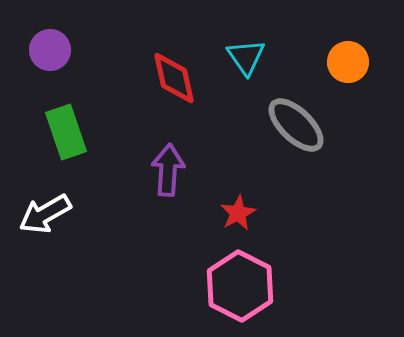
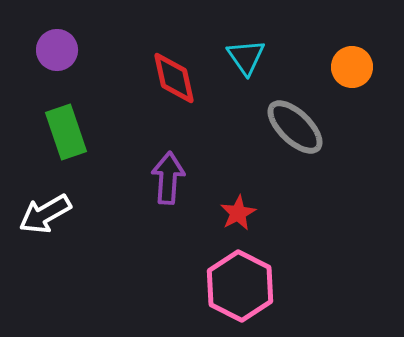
purple circle: moved 7 px right
orange circle: moved 4 px right, 5 px down
gray ellipse: moved 1 px left, 2 px down
purple arrow: moved 8 px down
